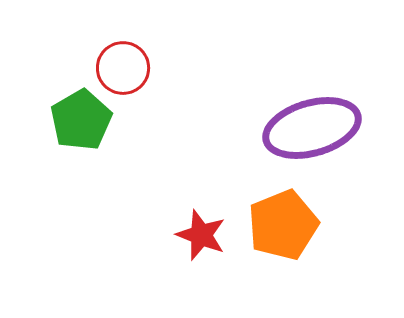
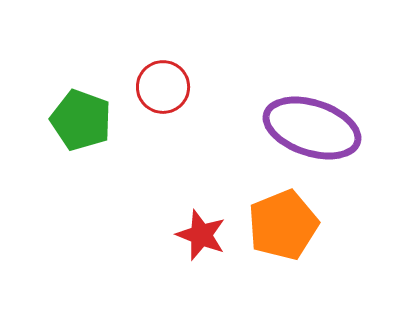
red circle: moved 40 px right, 19 px down
green pentagon: rotated 22 degrees counterclockwise
purple ellipse: rotated 34 degrees clockwise
